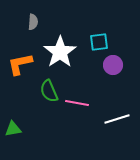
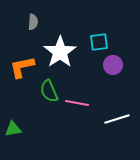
orange L-shape: moved 2 px right, 3 px down
